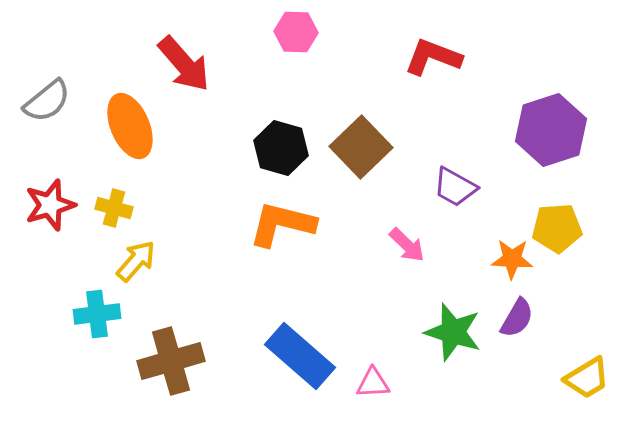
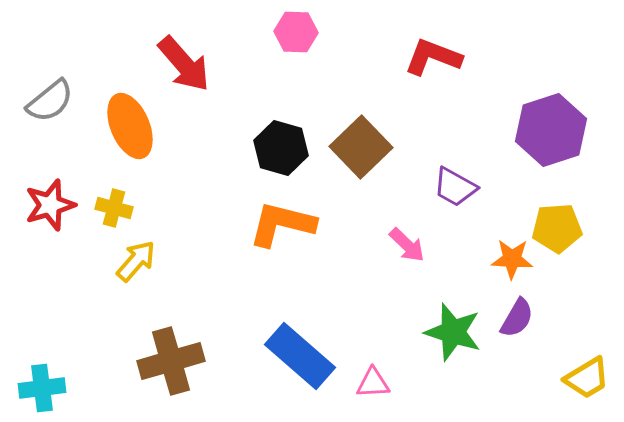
gray semicircle: moved 3 px right
cyan cross: moved 55 px left, 74 px down
